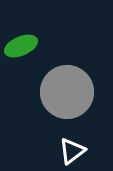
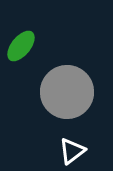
green ellipse: rotated 28 degrees counterclockwise
